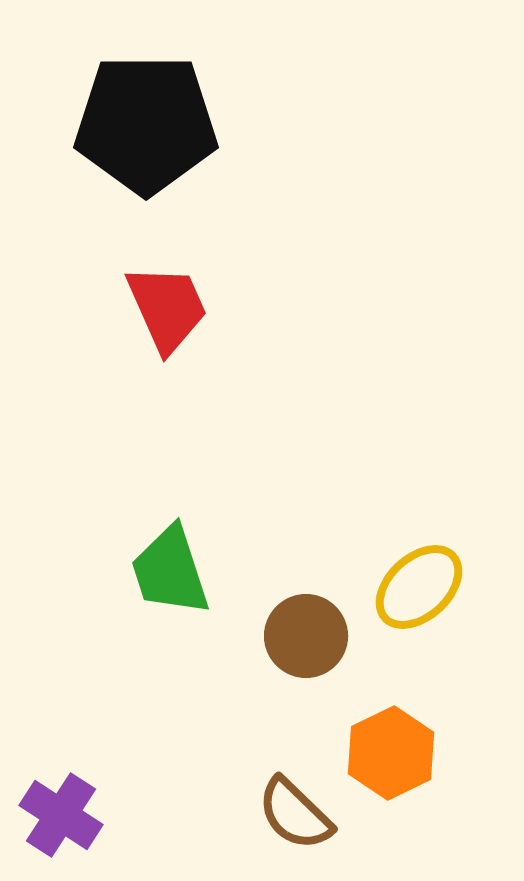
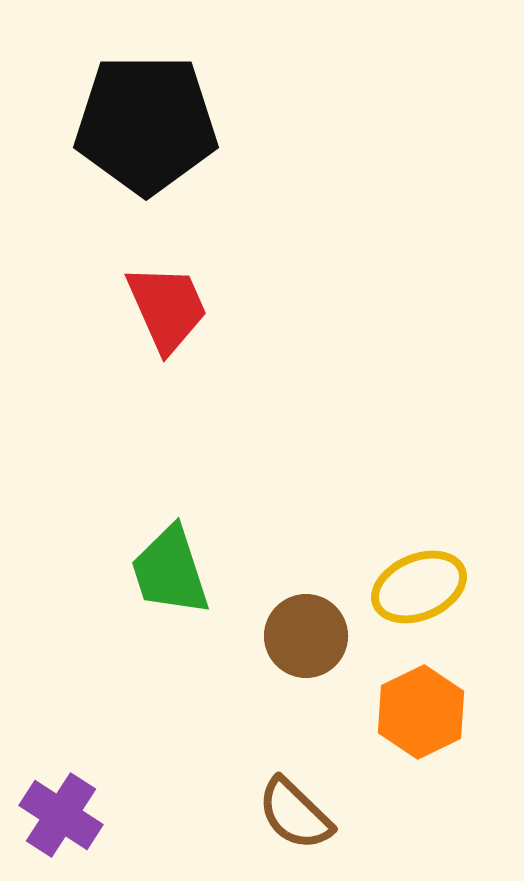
yellow ellipse: rotated 20 degrees clockwise
orange hexagon: moved 30 px right, 41 px up
